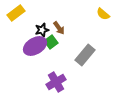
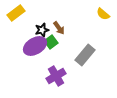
purple cross: moved 6 px up
